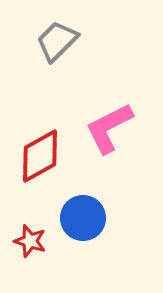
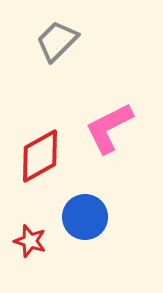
blue circle: moved 2 px right, 1 px up
